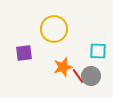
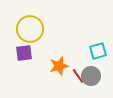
yellow circle: moved 24 px left
cyan square: rotated 18 degrees counterclockwise
orange star: moved 4 px left, 1 px up
